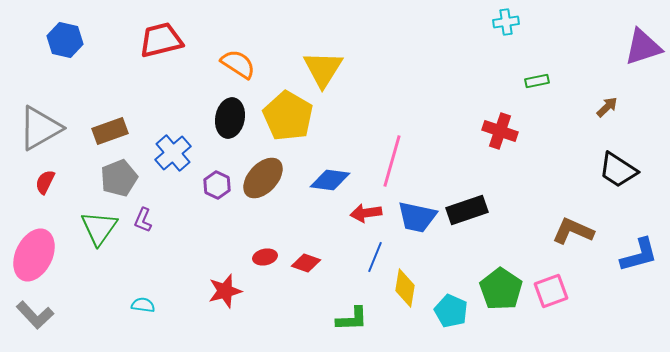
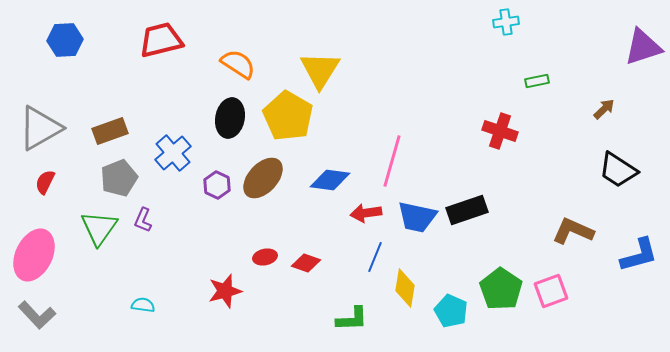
blue hexagon: rotated 16 degrees counterclockwise
yellow triangle: moved 3 px left, 1 px down
brown arrow: moved 3 px left, 2 px down
gray L-shape: moved 2 px right
